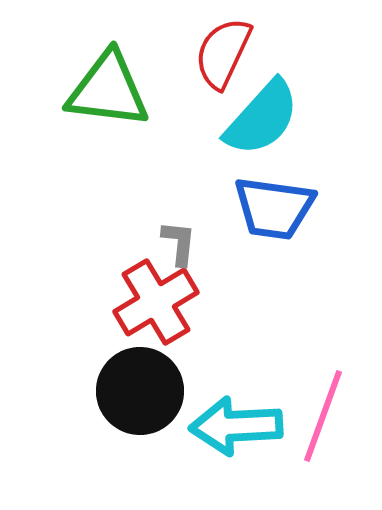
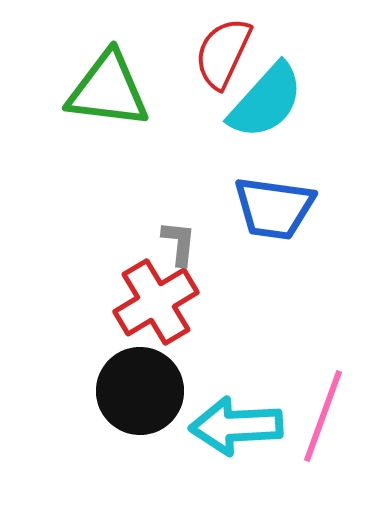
cyan semicircle: moved 4 px right, 17 px up
